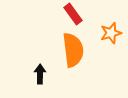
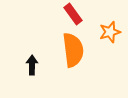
orange star: moved 1 px left, 1 px up
black arrow: moved 8 px left, 9 px up
